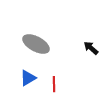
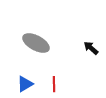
gray ellipse: moved 1 px up
blue triangle: moved 3 px left, 6 px down
